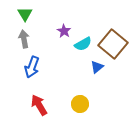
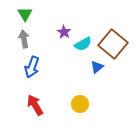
purple star: moved 1 px down
red arrow: moved 4 px left
